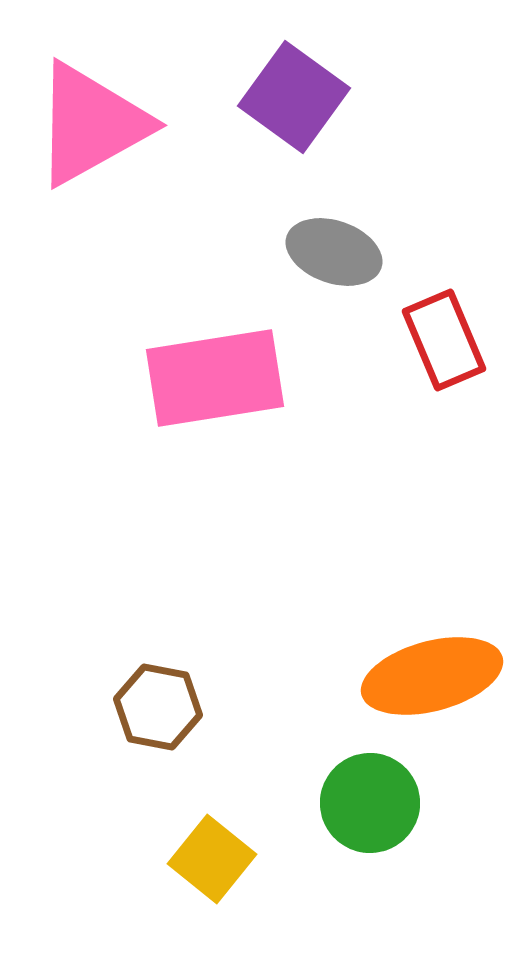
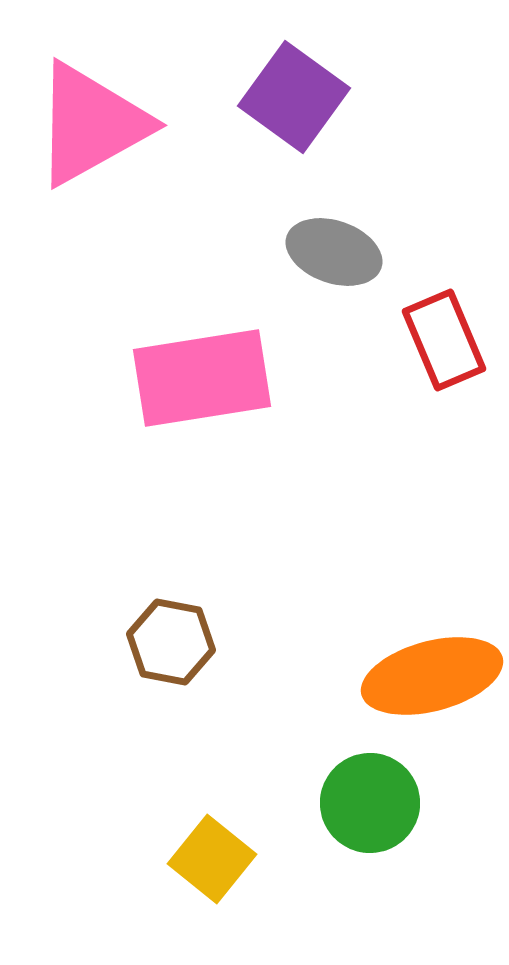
pink rectangle: moved 13 px left
brown hexagon: moved 13 px right, 65 px up
